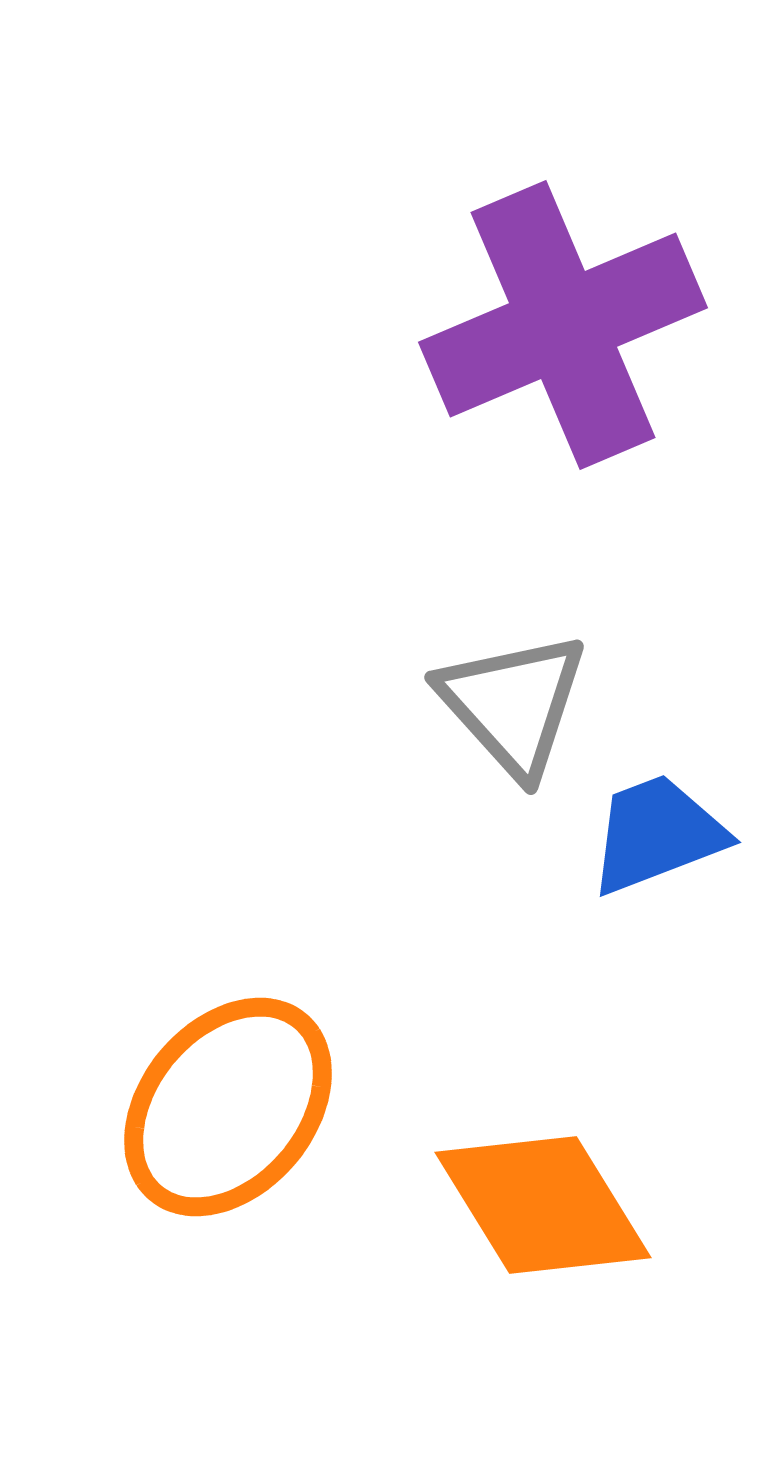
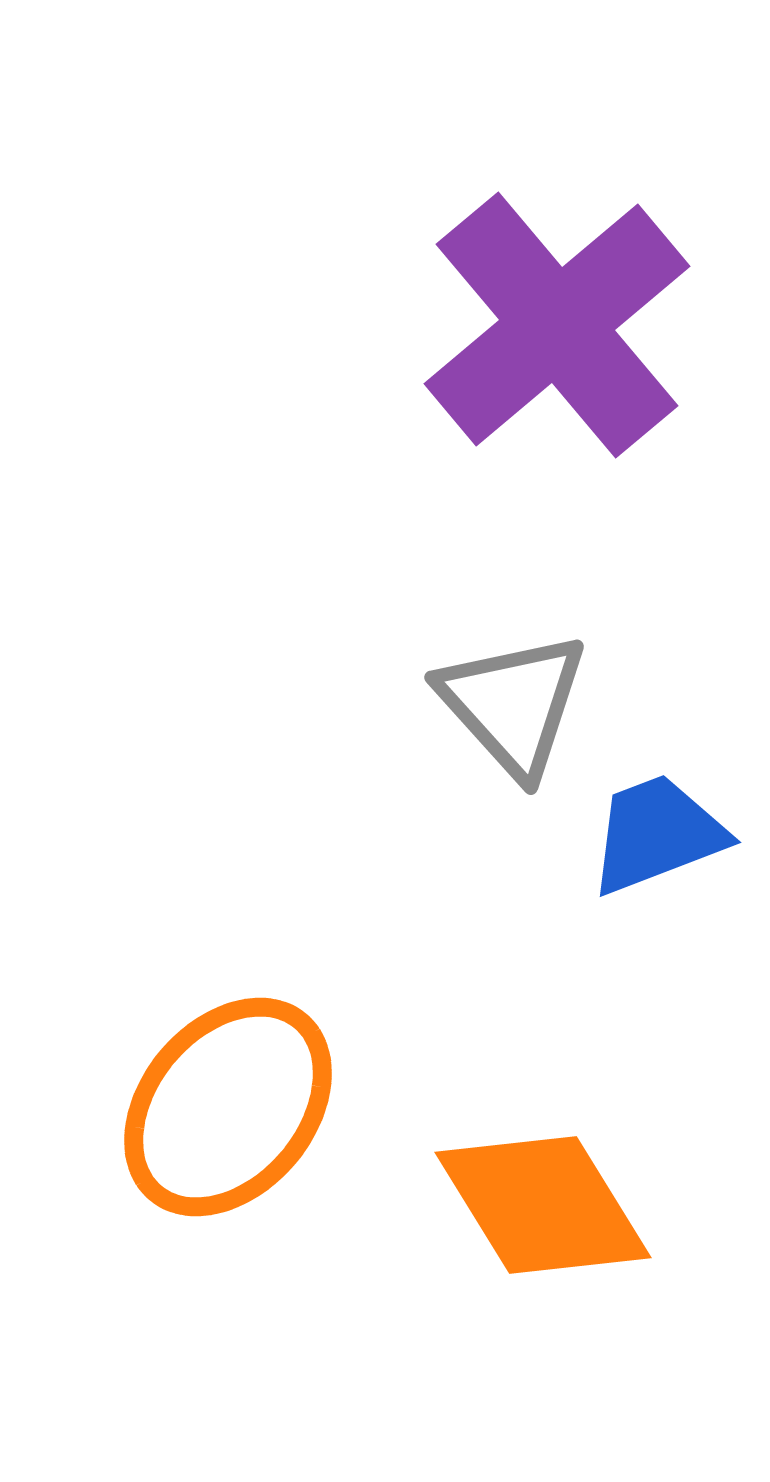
purple cross: moved 6 px left; rotated 17 degrees counterclockwise
